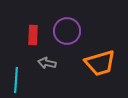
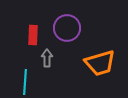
purple circle: moved 3 px up
gray arrow: moved 5 px up; rotated 78 degrees clockwise
cyan line: moved 9 px right, 2 px down
